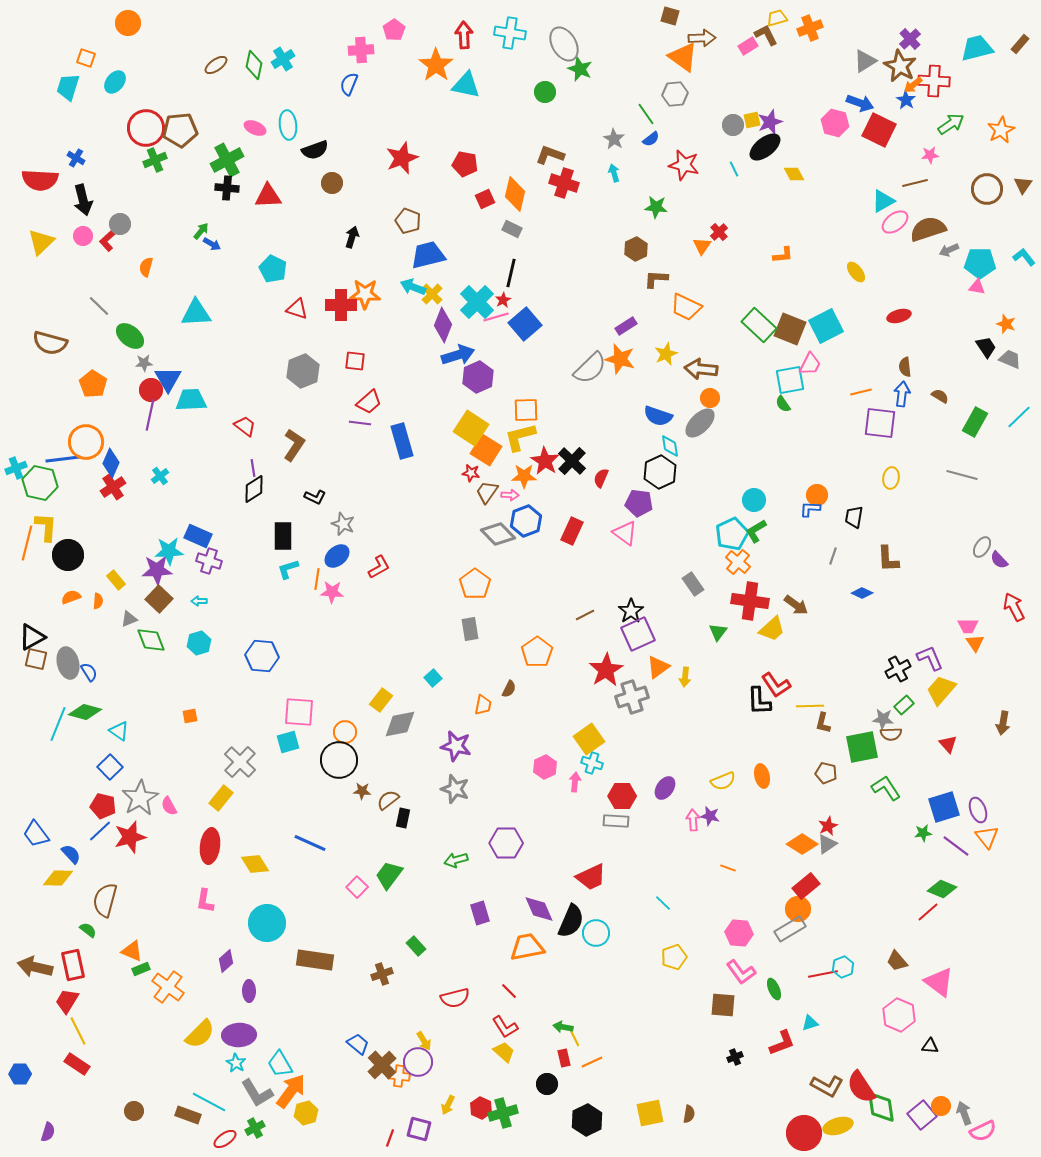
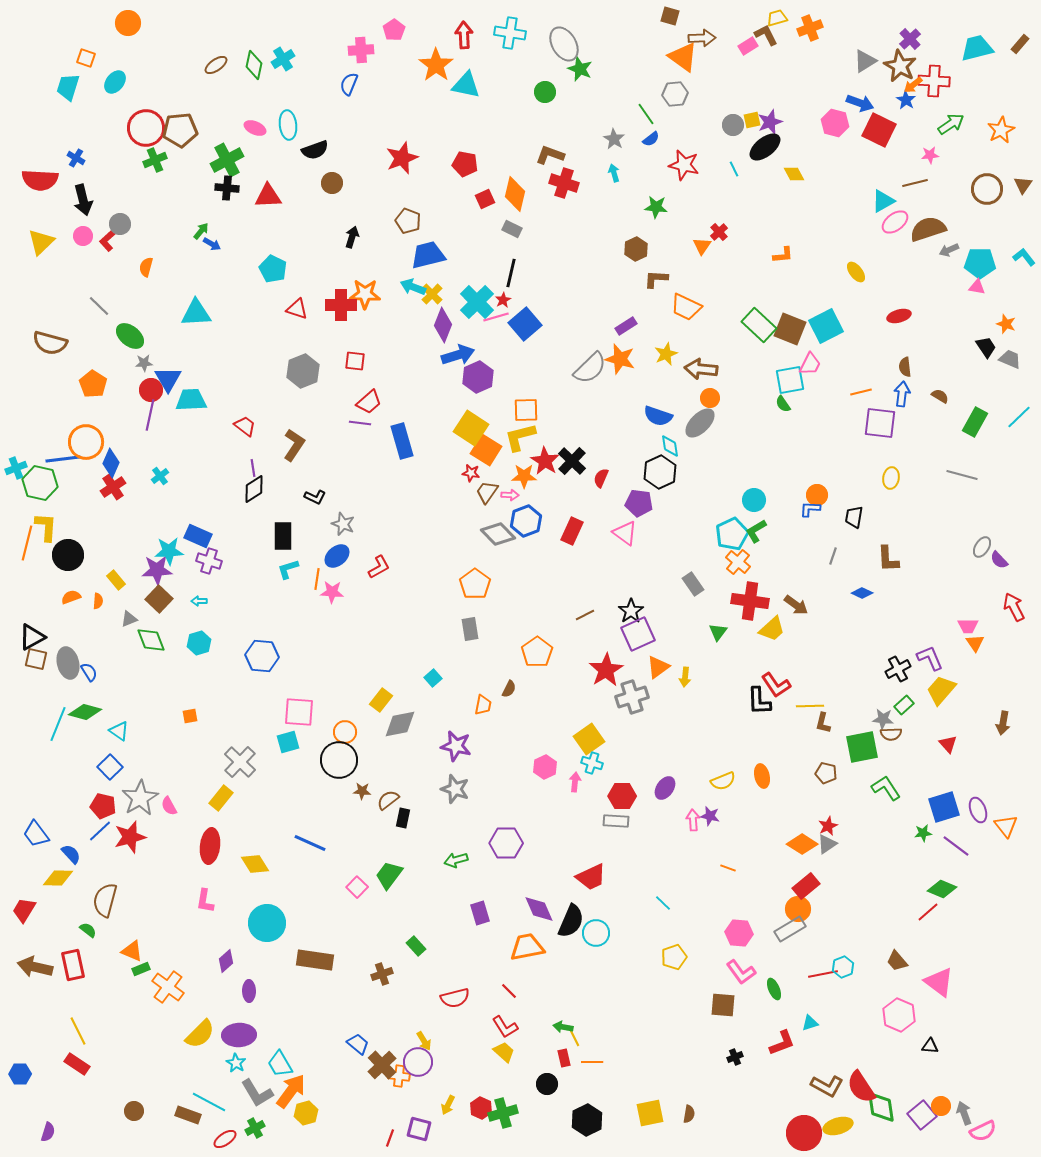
orange triangle at (987, 837): moved 19 px right, 11 px up
red trapezoid at (67, 1001): moved 43 px left, 91 px up
orange line at (592, 1062): rotated 25 degrees clockwise
